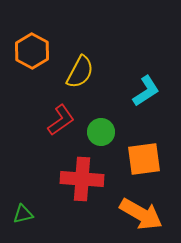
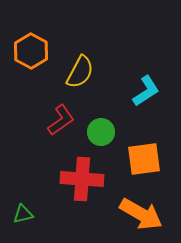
orange hexagon: moved 1 px left
